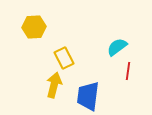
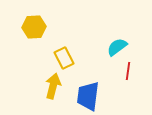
yellow arrow: moved 1 px left, 1 px down
